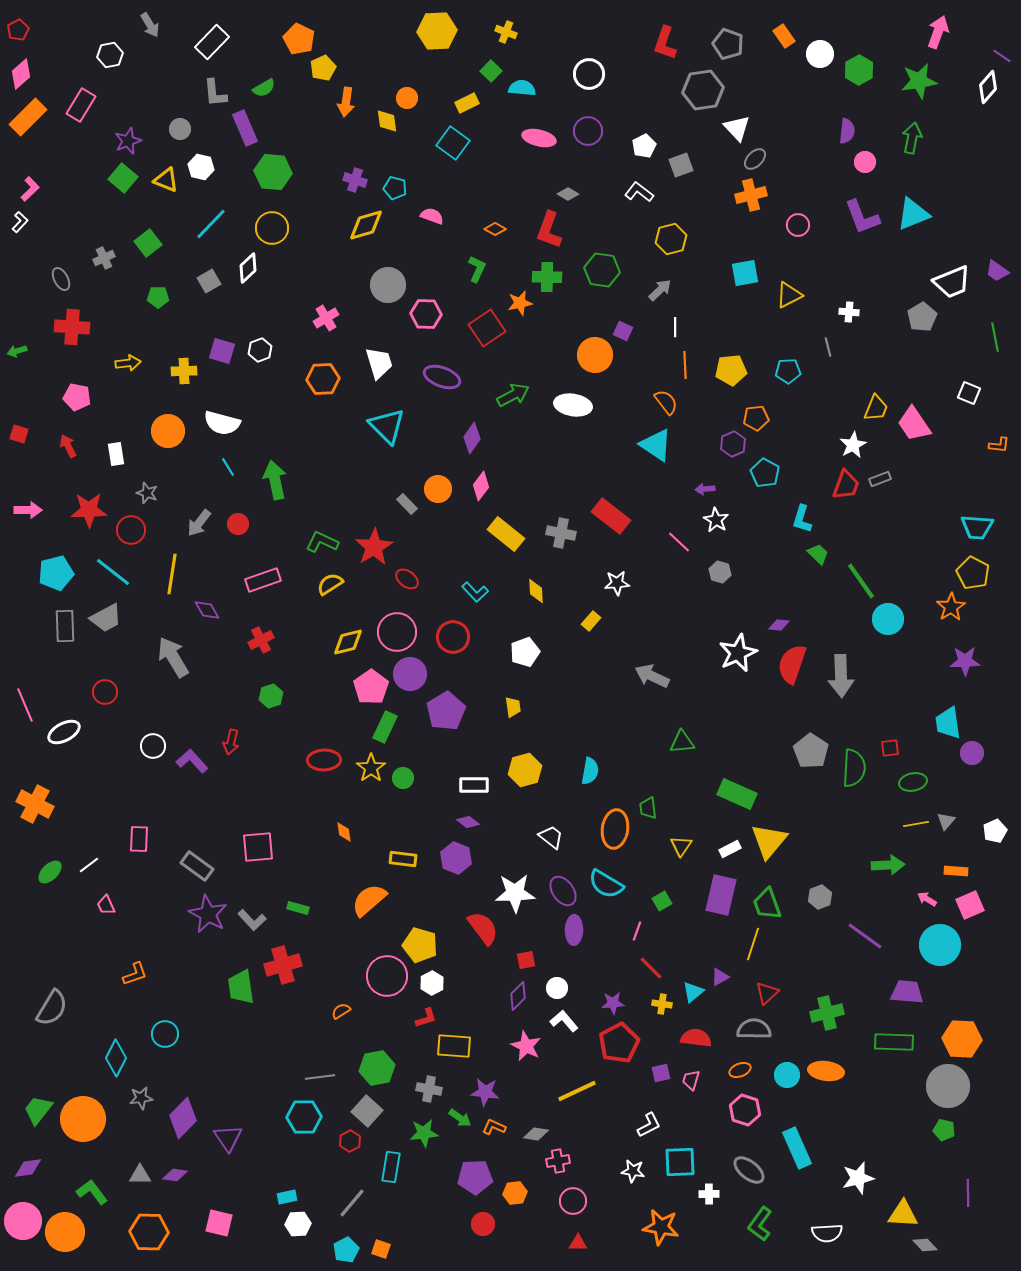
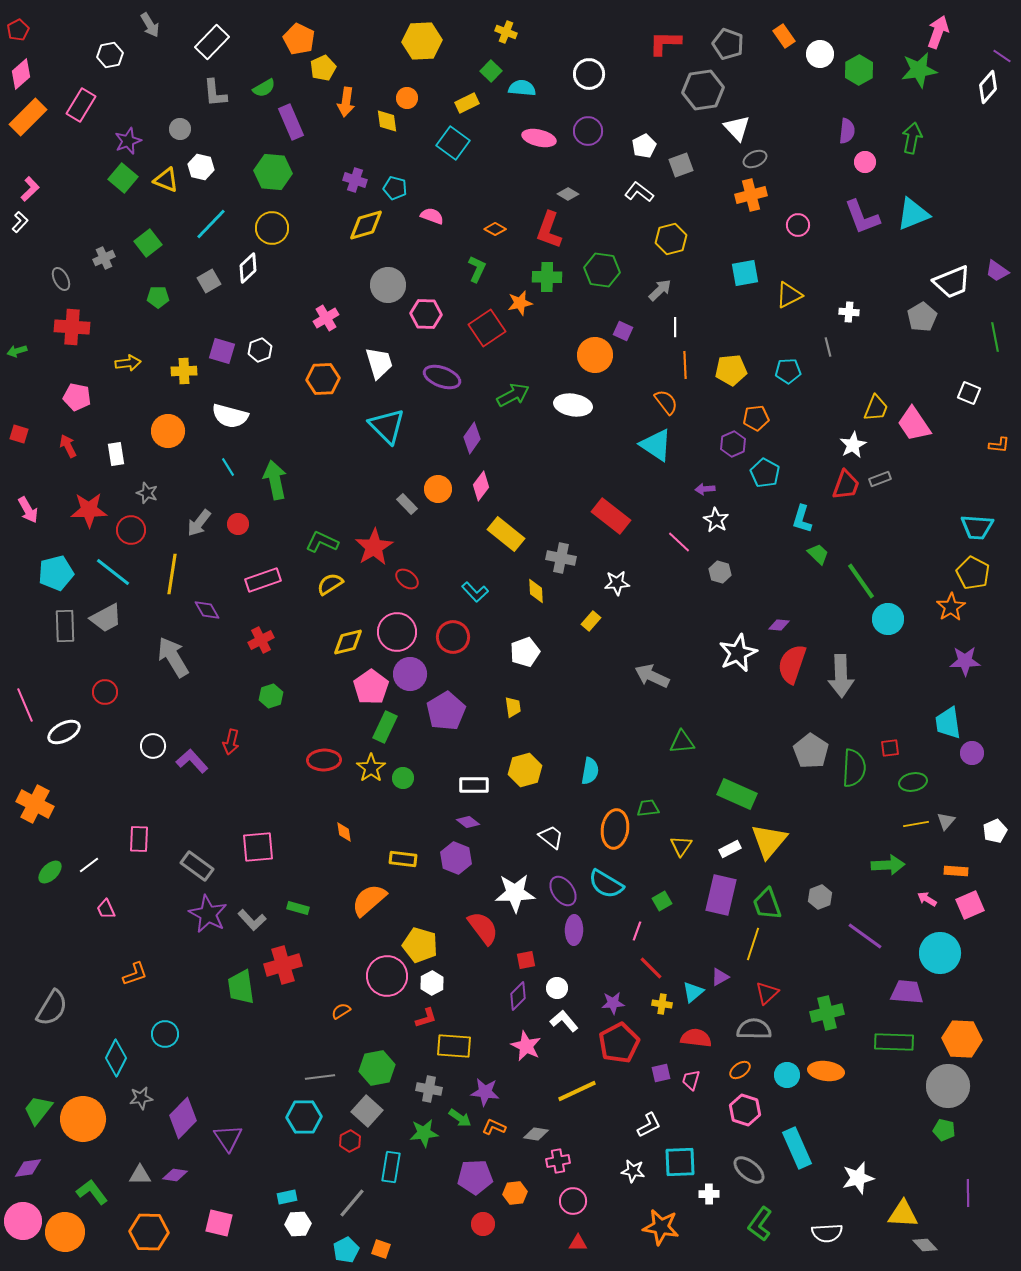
yellow hexagon at (437, 31): moved 15 px left, 10 px down
red L-shape at (665, 43): rotated 72 degrees clockwise
green star at (919, 81): moved 11 px up
purple rectangle at (245, 128): moved 46 px right, 6 px up
gray ellipse at (755, 159): rotated 20 degrees clockwise
white semicircle at (222, 423): moved 8 px right, 7 px up
pink arrow at (28, 510): rotated 60 degrees clockwise
gray cross at (561, 533): moved 25 px down
green trapezoid at (648, 808): rotated 90 degrees clockwise
pink trapezoid at (106, 905): moved 4 px down
cyan circle at (940, 945): moved 8 px down
orange ellipse at (740, 1070): rotated 15 degrees counterclockwise
